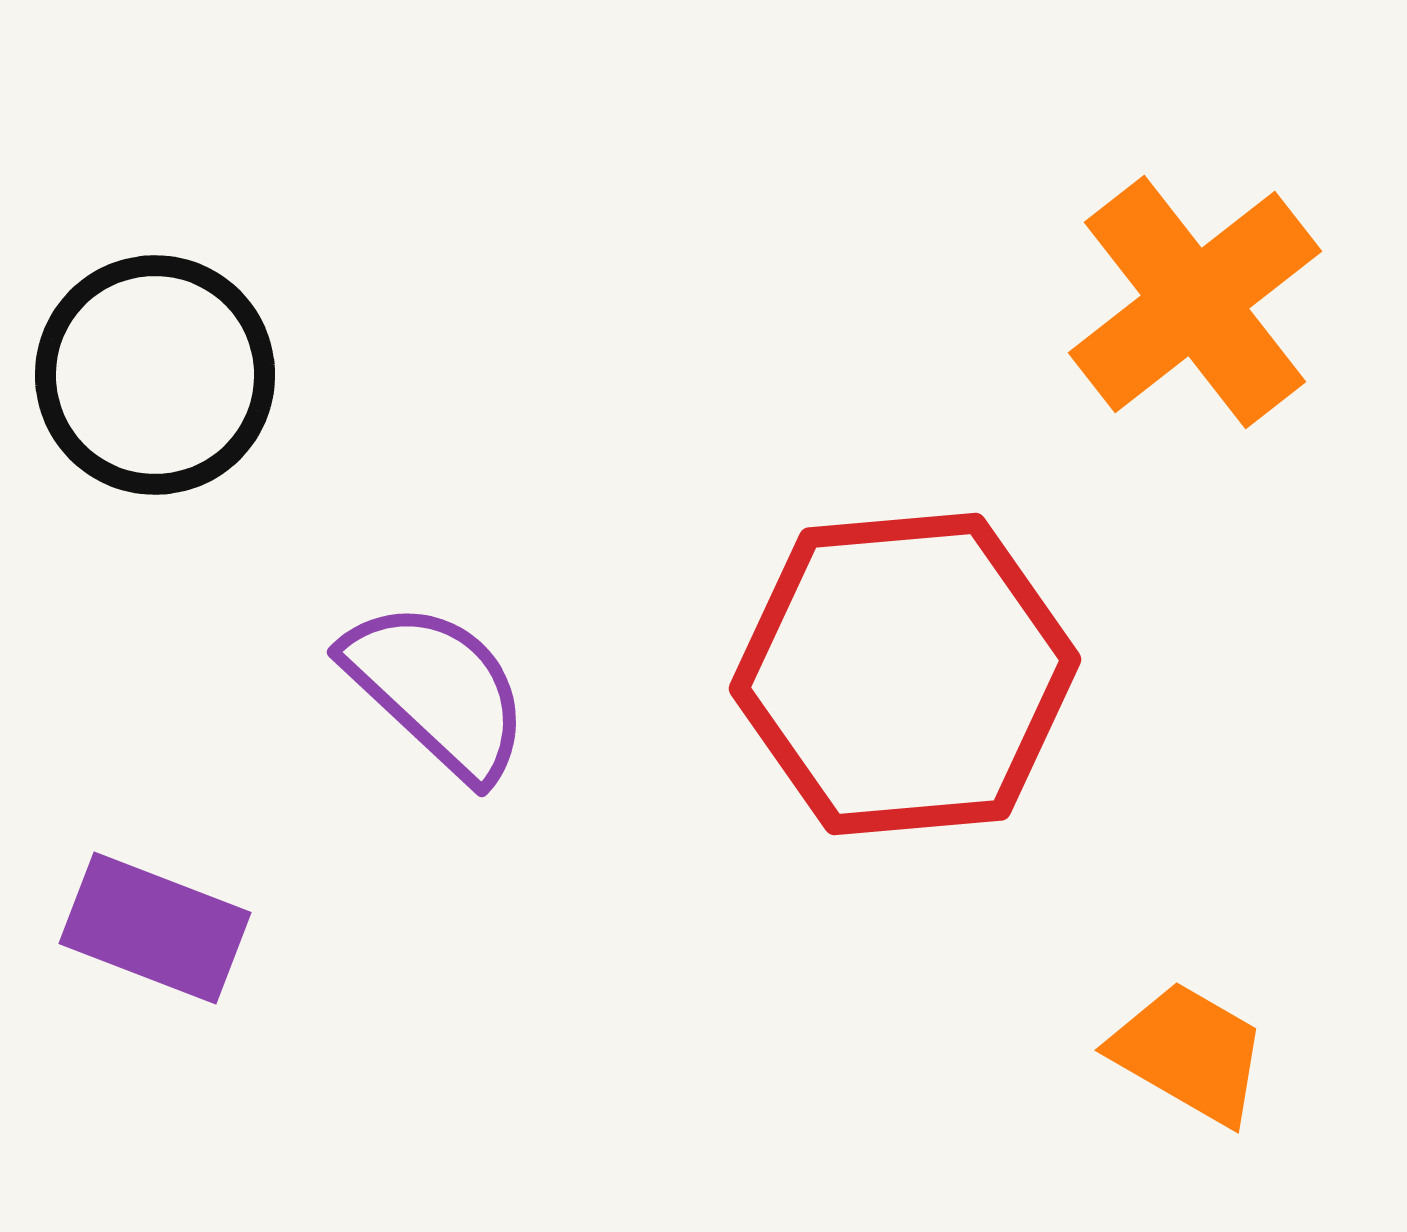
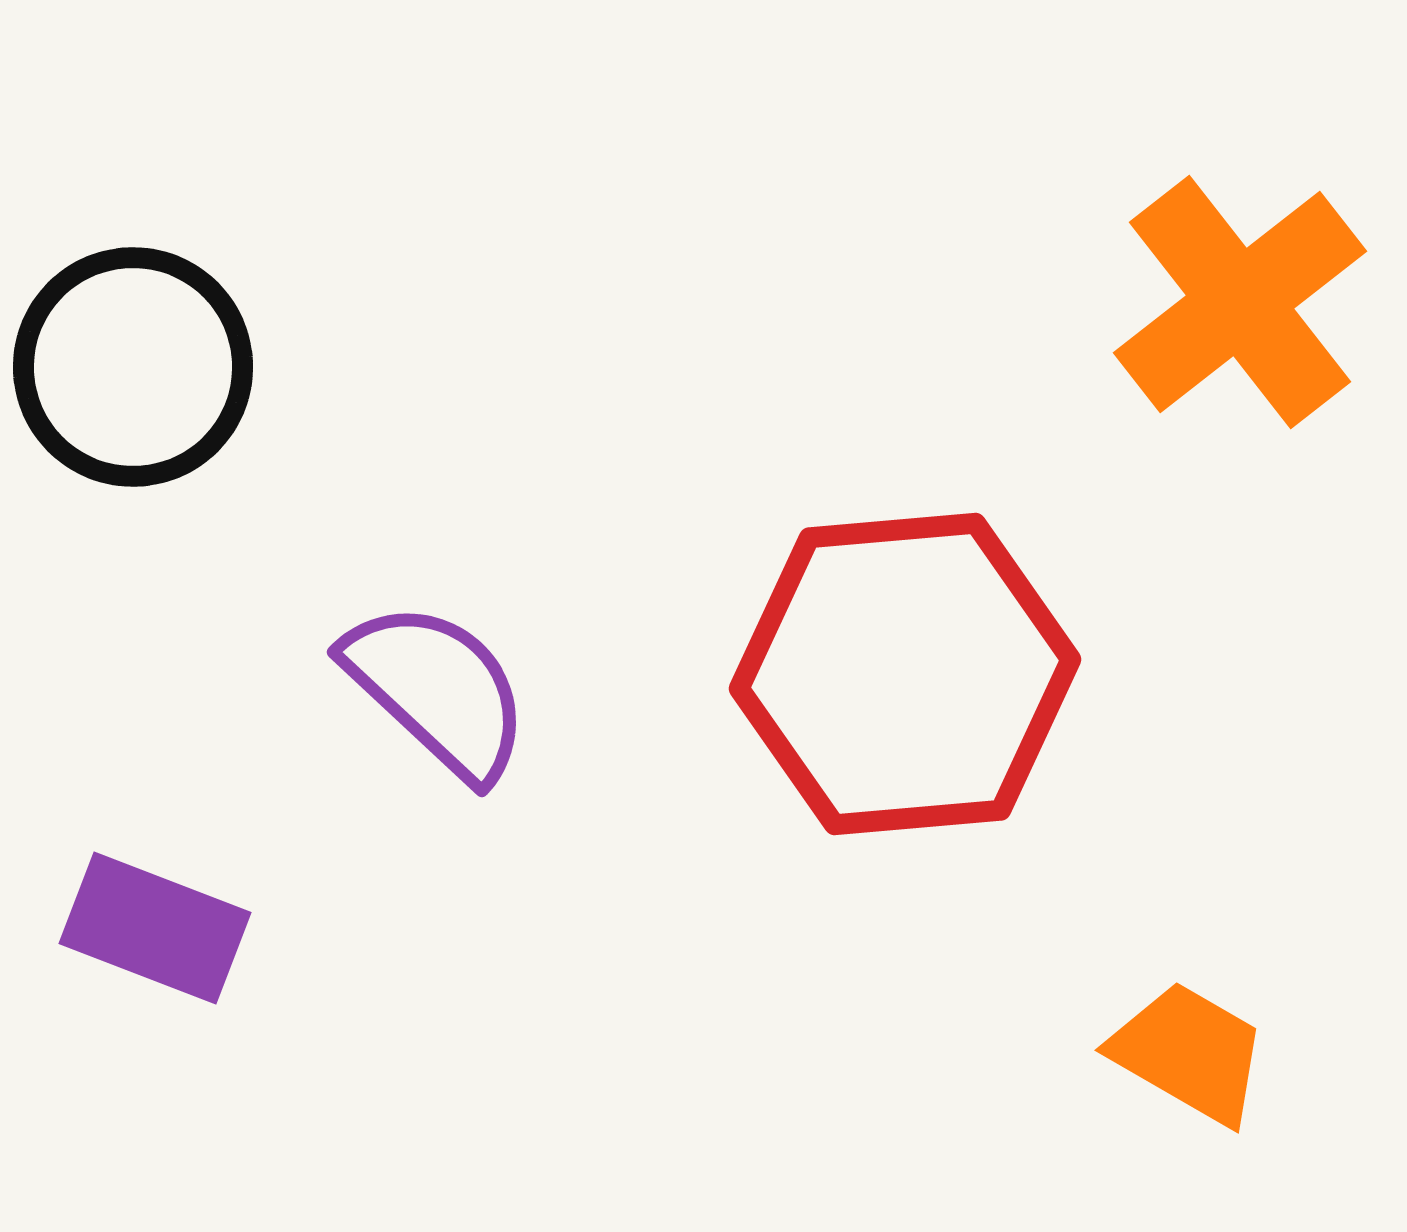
orange cross: moved 45 px right
black circle: moved 22 px left, 8 px up
